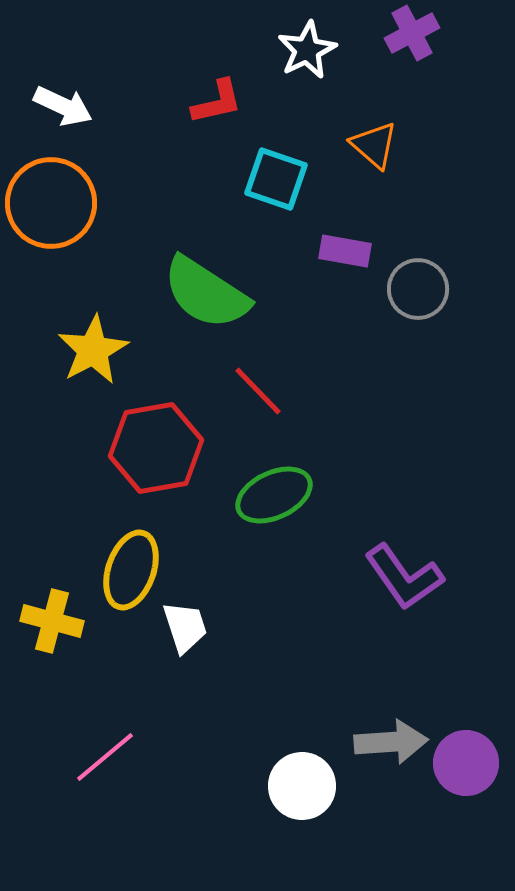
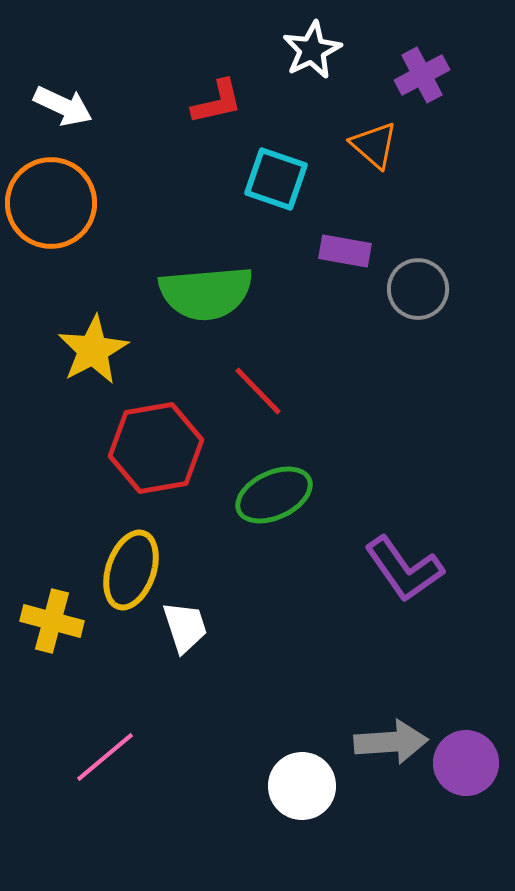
purple cross: moved 10 px right, 42 px down
white star: moved 5 px right
green semicircle: rotated 38 degrees counterclockwise
purple L-shape: moved 8 px up
